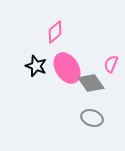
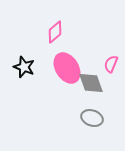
black star: moved 12 px left, 1 px down
gray diamond: rotated 16 degrees clockwise
